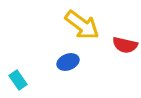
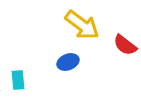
red semicircle: rotated 25 degrees clockwise
cyan rectangle: rotated 30 degrees clockwise
